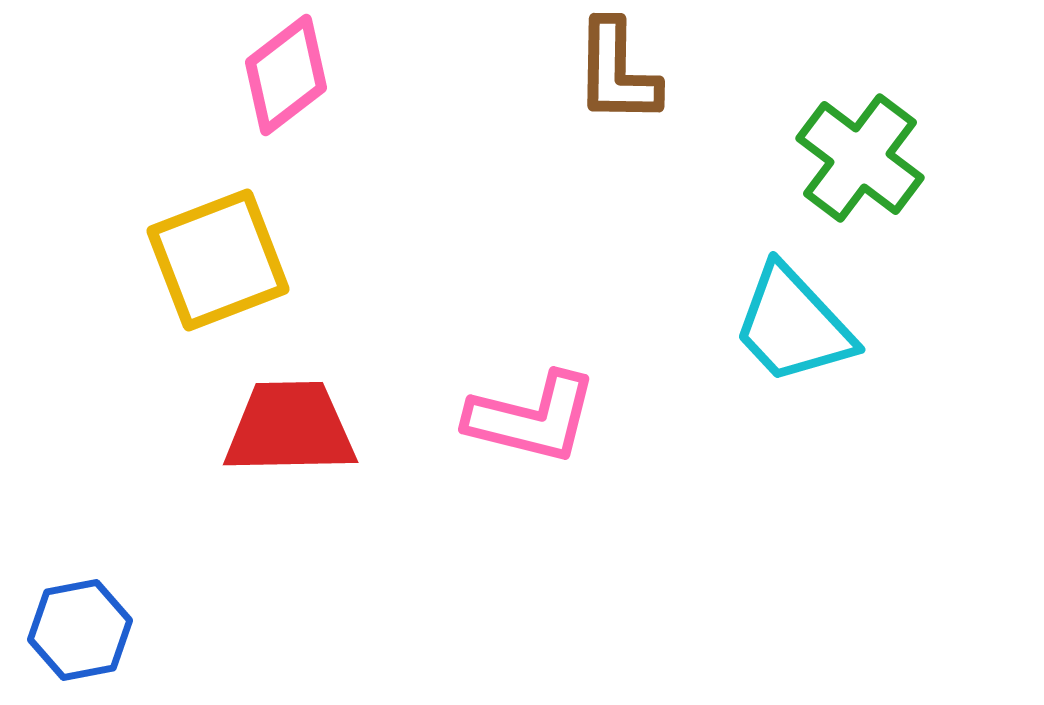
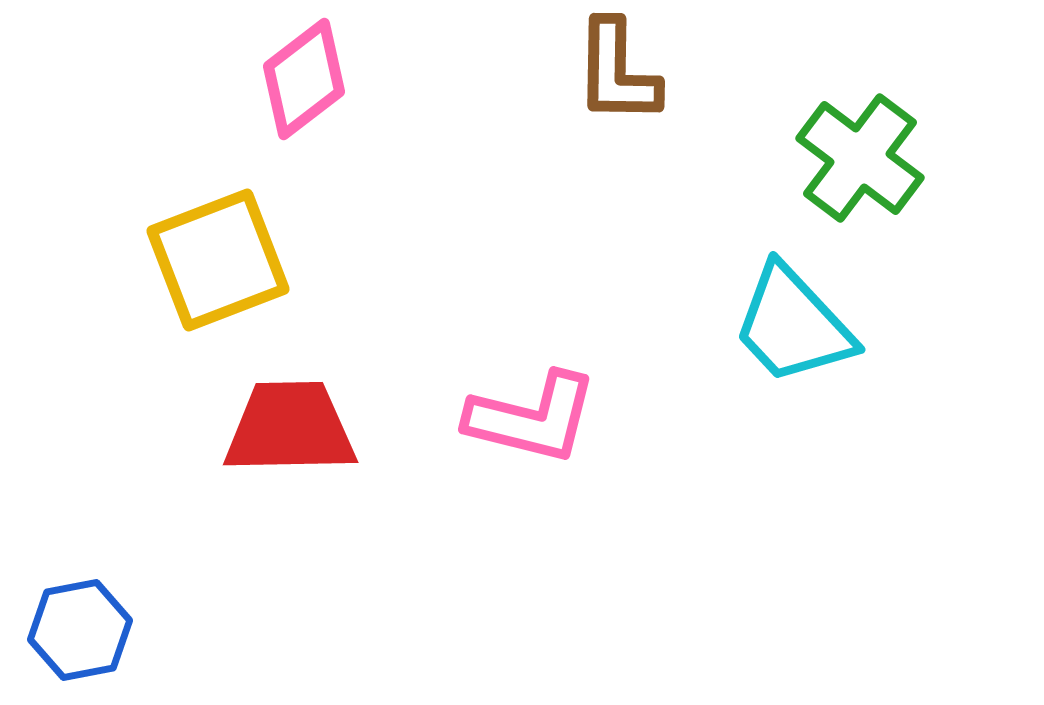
pink diamond: moved 18 px right, 4 px down
